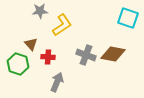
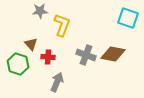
yellow L-shape: rotated 35 degrees counterclockwise
